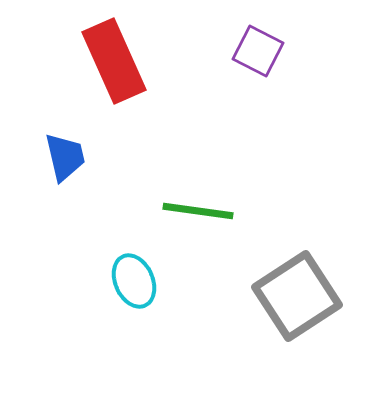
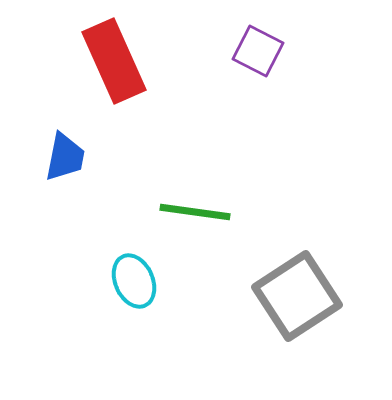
blue trapezoid: rotated 24 degrees clockwise
green line: moved 3 px left, 1 px down
